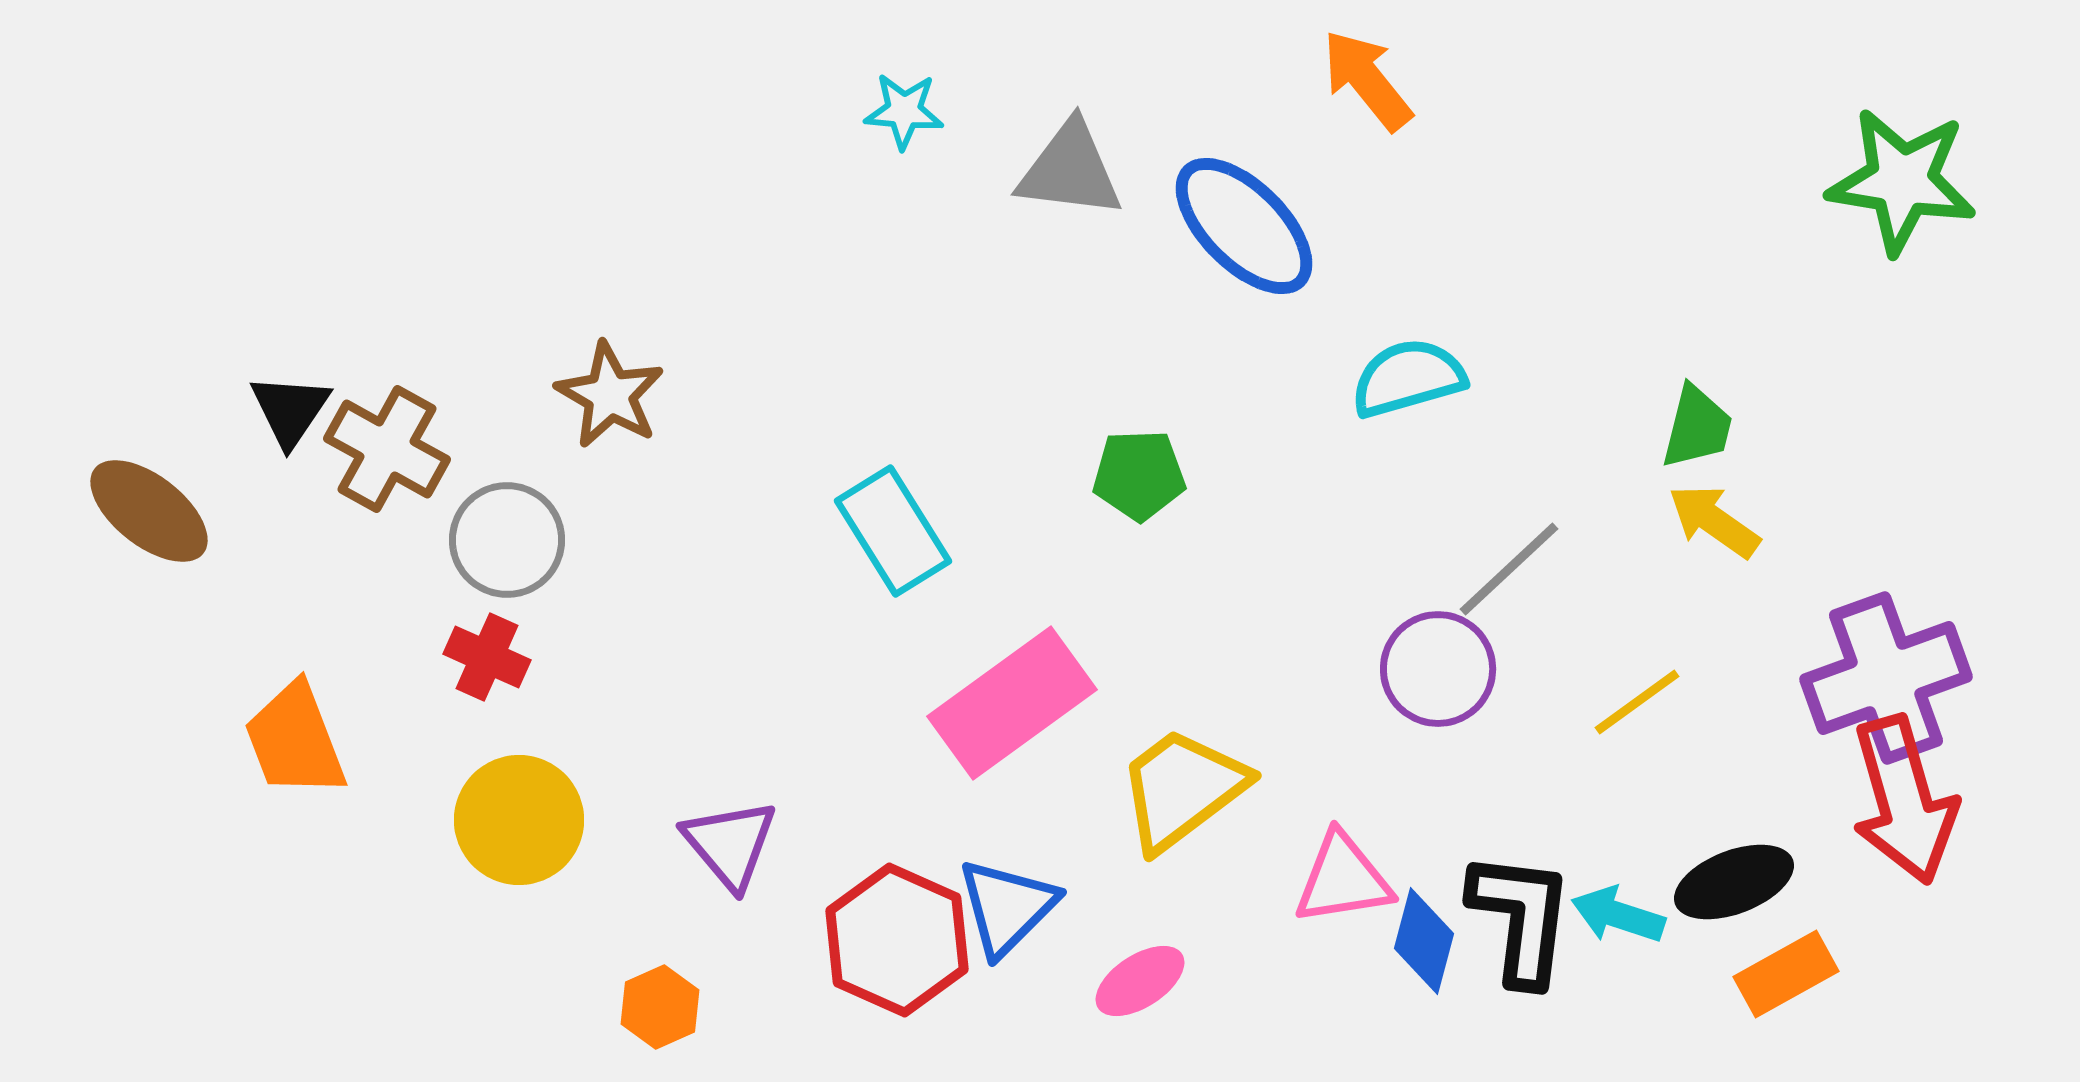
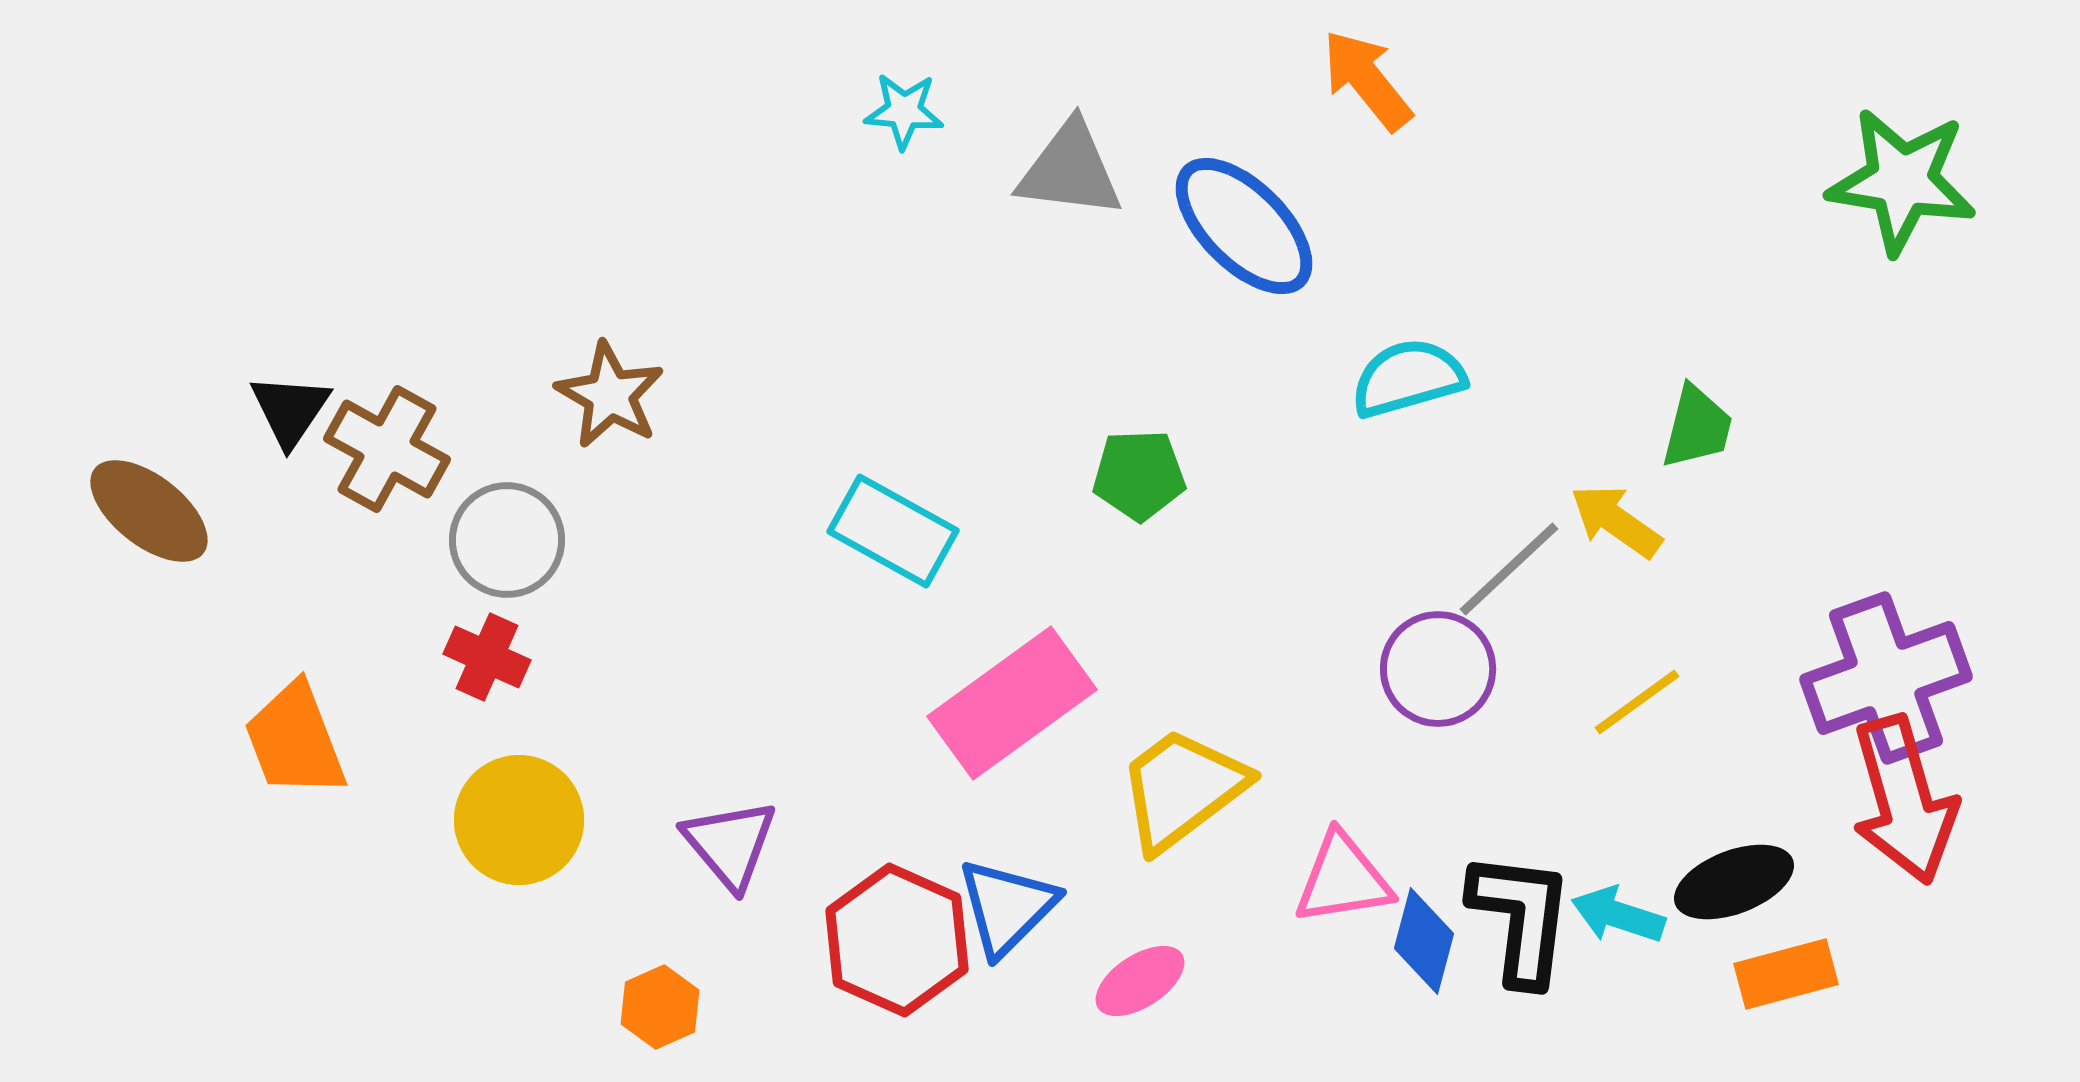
yellow arrow: moved 98 px left
cyan rectangle: rotated 29 degrees counterclockwise
orange rectangle: rotated 14 degrees clockwise
